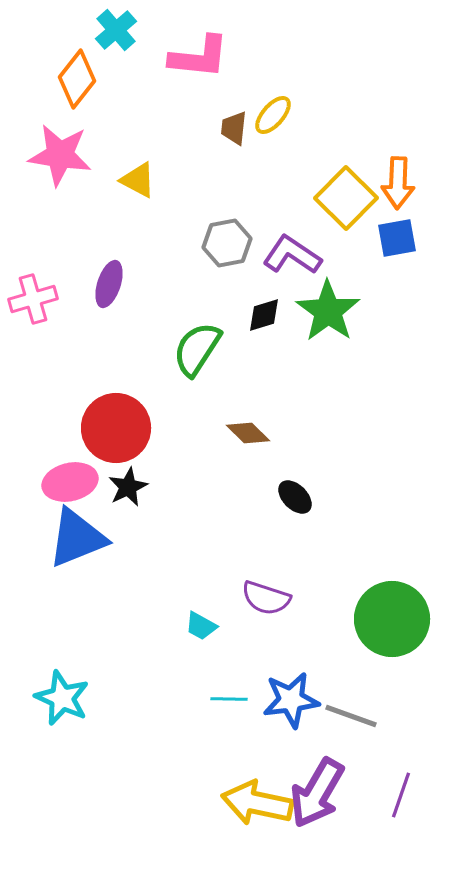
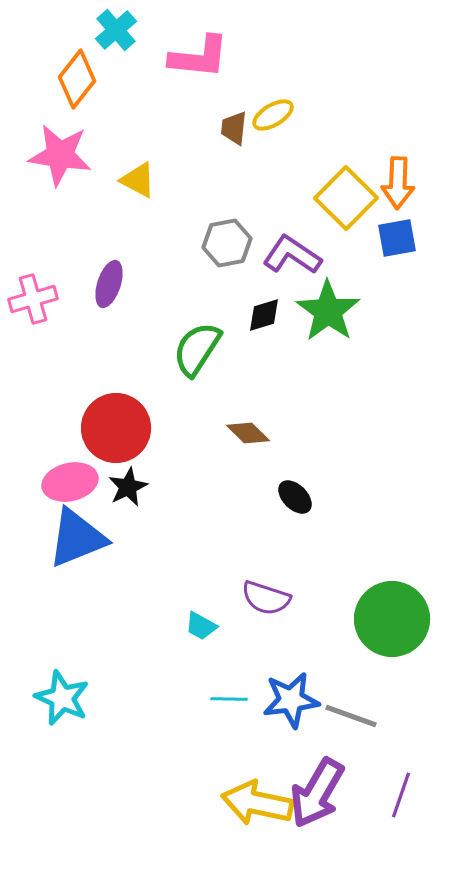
yellow ellipse: rotated 18 degrees clockwise
